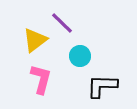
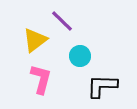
purple line: moved 2 px up
